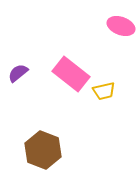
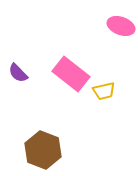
purple semicircle: rotated 95 degrees counterclockwise
